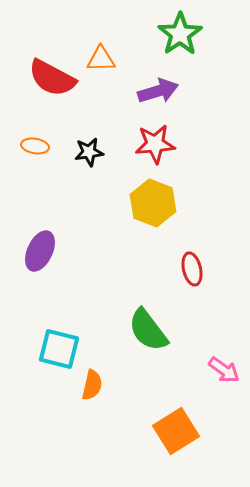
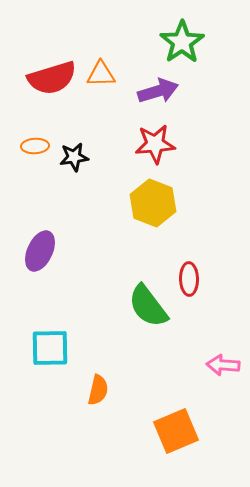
green star: moved 2 px right, 8 px down
orange triangle: moved 15 px down
red semicircle: rotated 45 degrees counterclockwise
orange ellipse: rotated 12 degrees counterclockwise
black star: moved 15 px left, 5 px down
red ellipse: moved 3 px left, 10 px down; rotated 12 degrees clockwise
green semicircle: moved 24 px up
cyan square: moved 9 px left, 1 px up; rotated 15 degrees counterclockwise
pink arrow: moved 1 px left, 5 px up; rotated 148 degrees clockwise
orange semicircle: moved 6 px right, 5 px down
orange square: rotated 9 degrees clockwise
